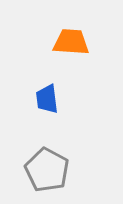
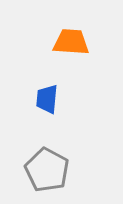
blue trapezoid: rotated 12 degrees clockwise
